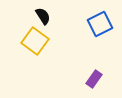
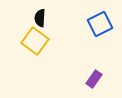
black semicircle: moved 3 px left, 2 px down; rotated 144 degrees counterclockwise
